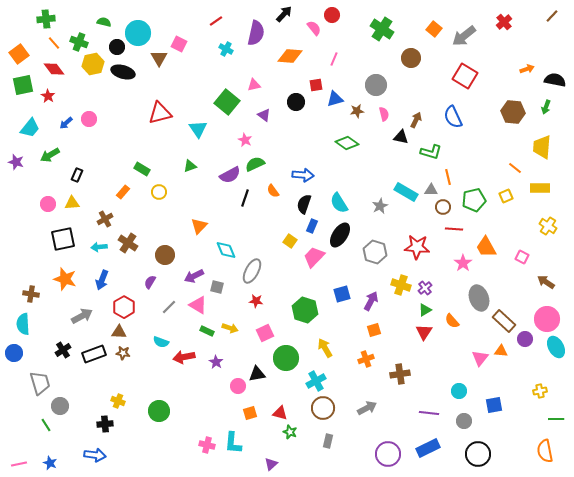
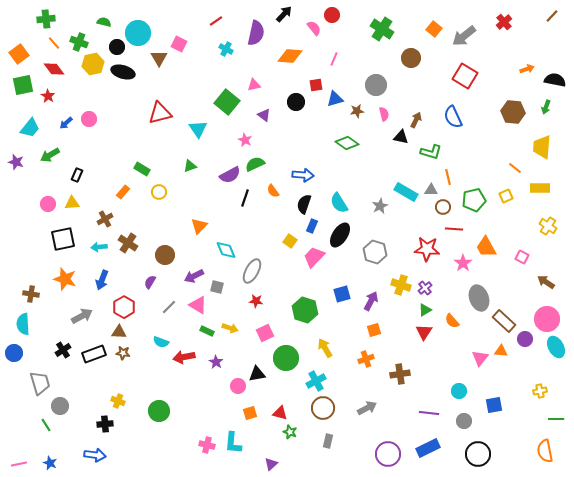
red star at (417, 247): moved 10 px right, 2 px down
